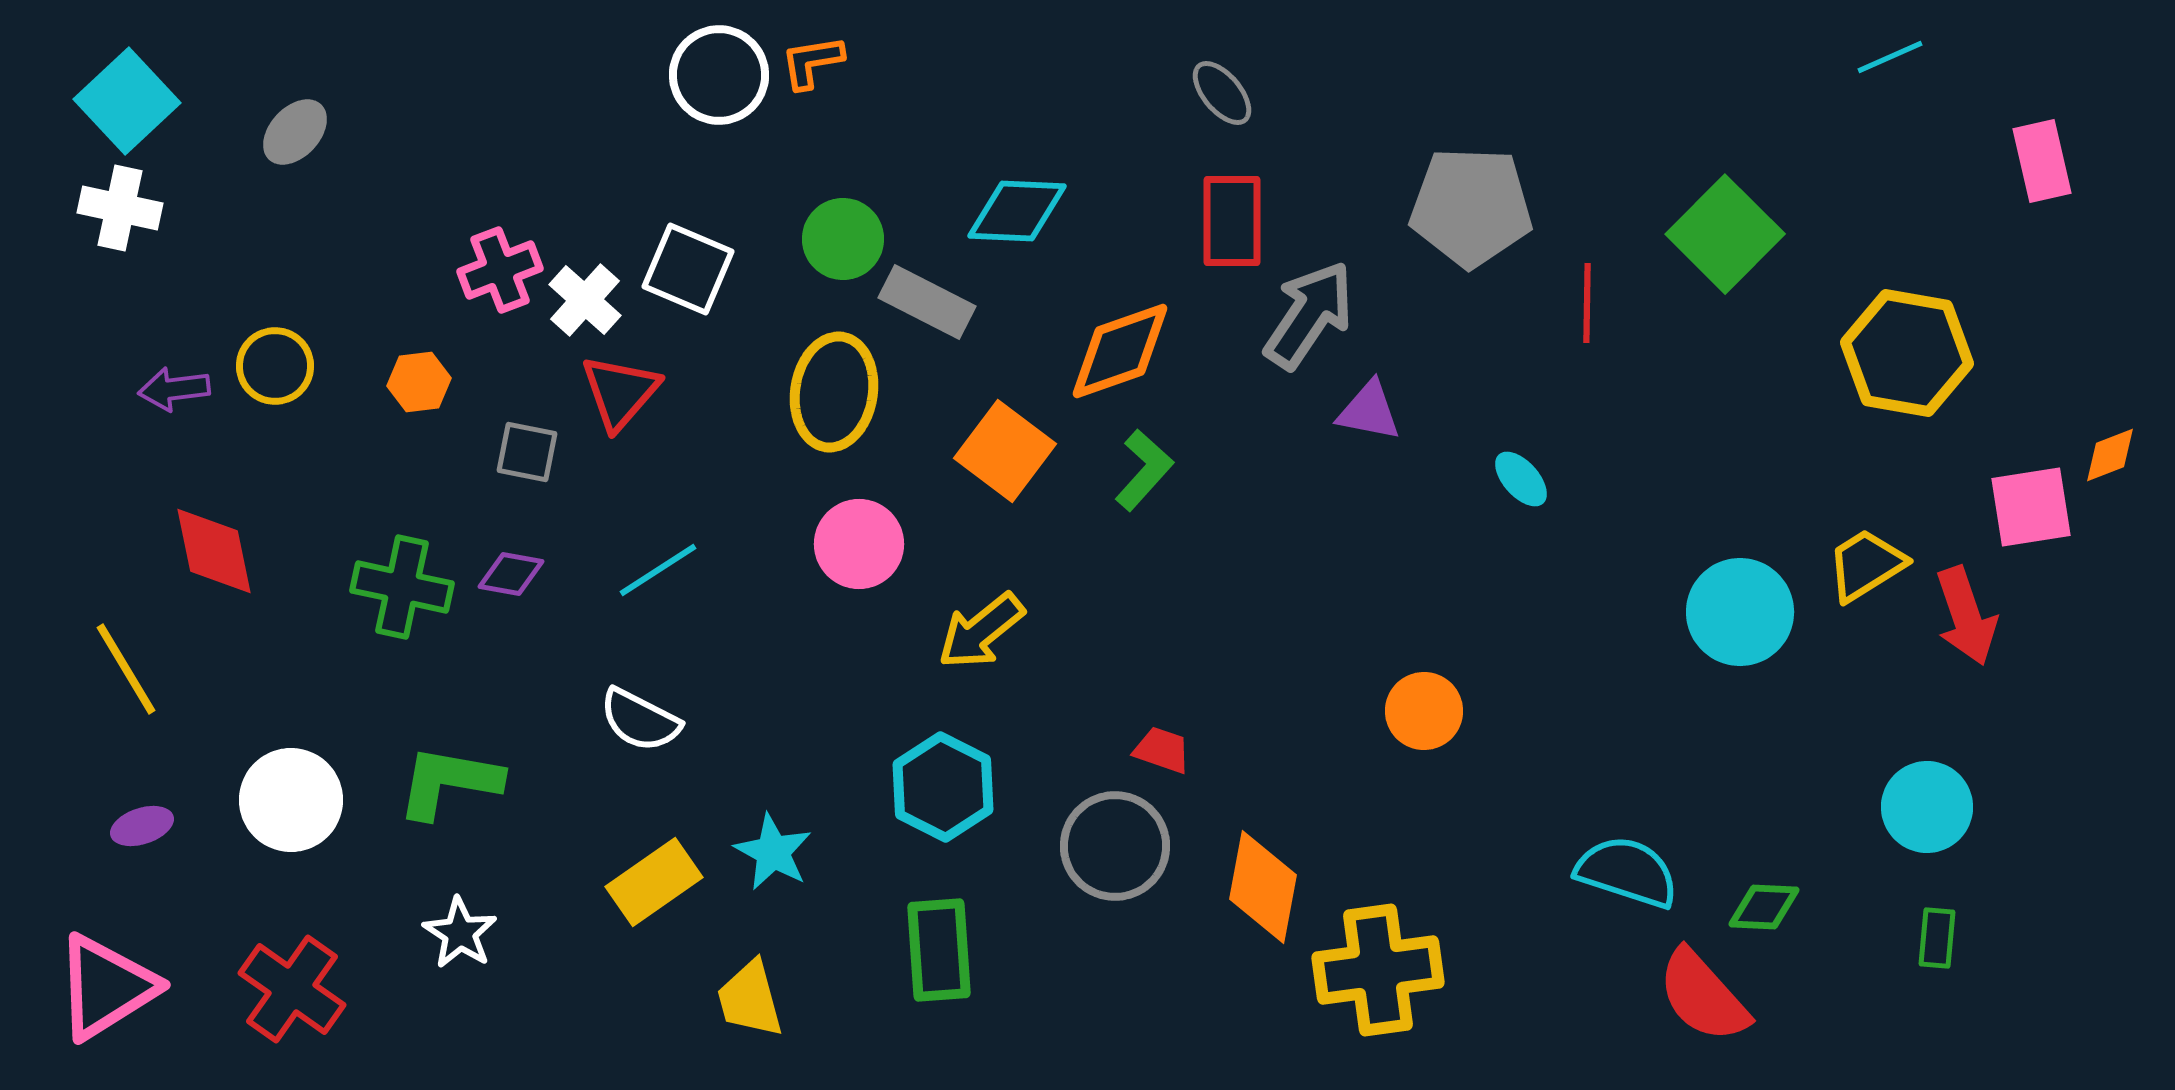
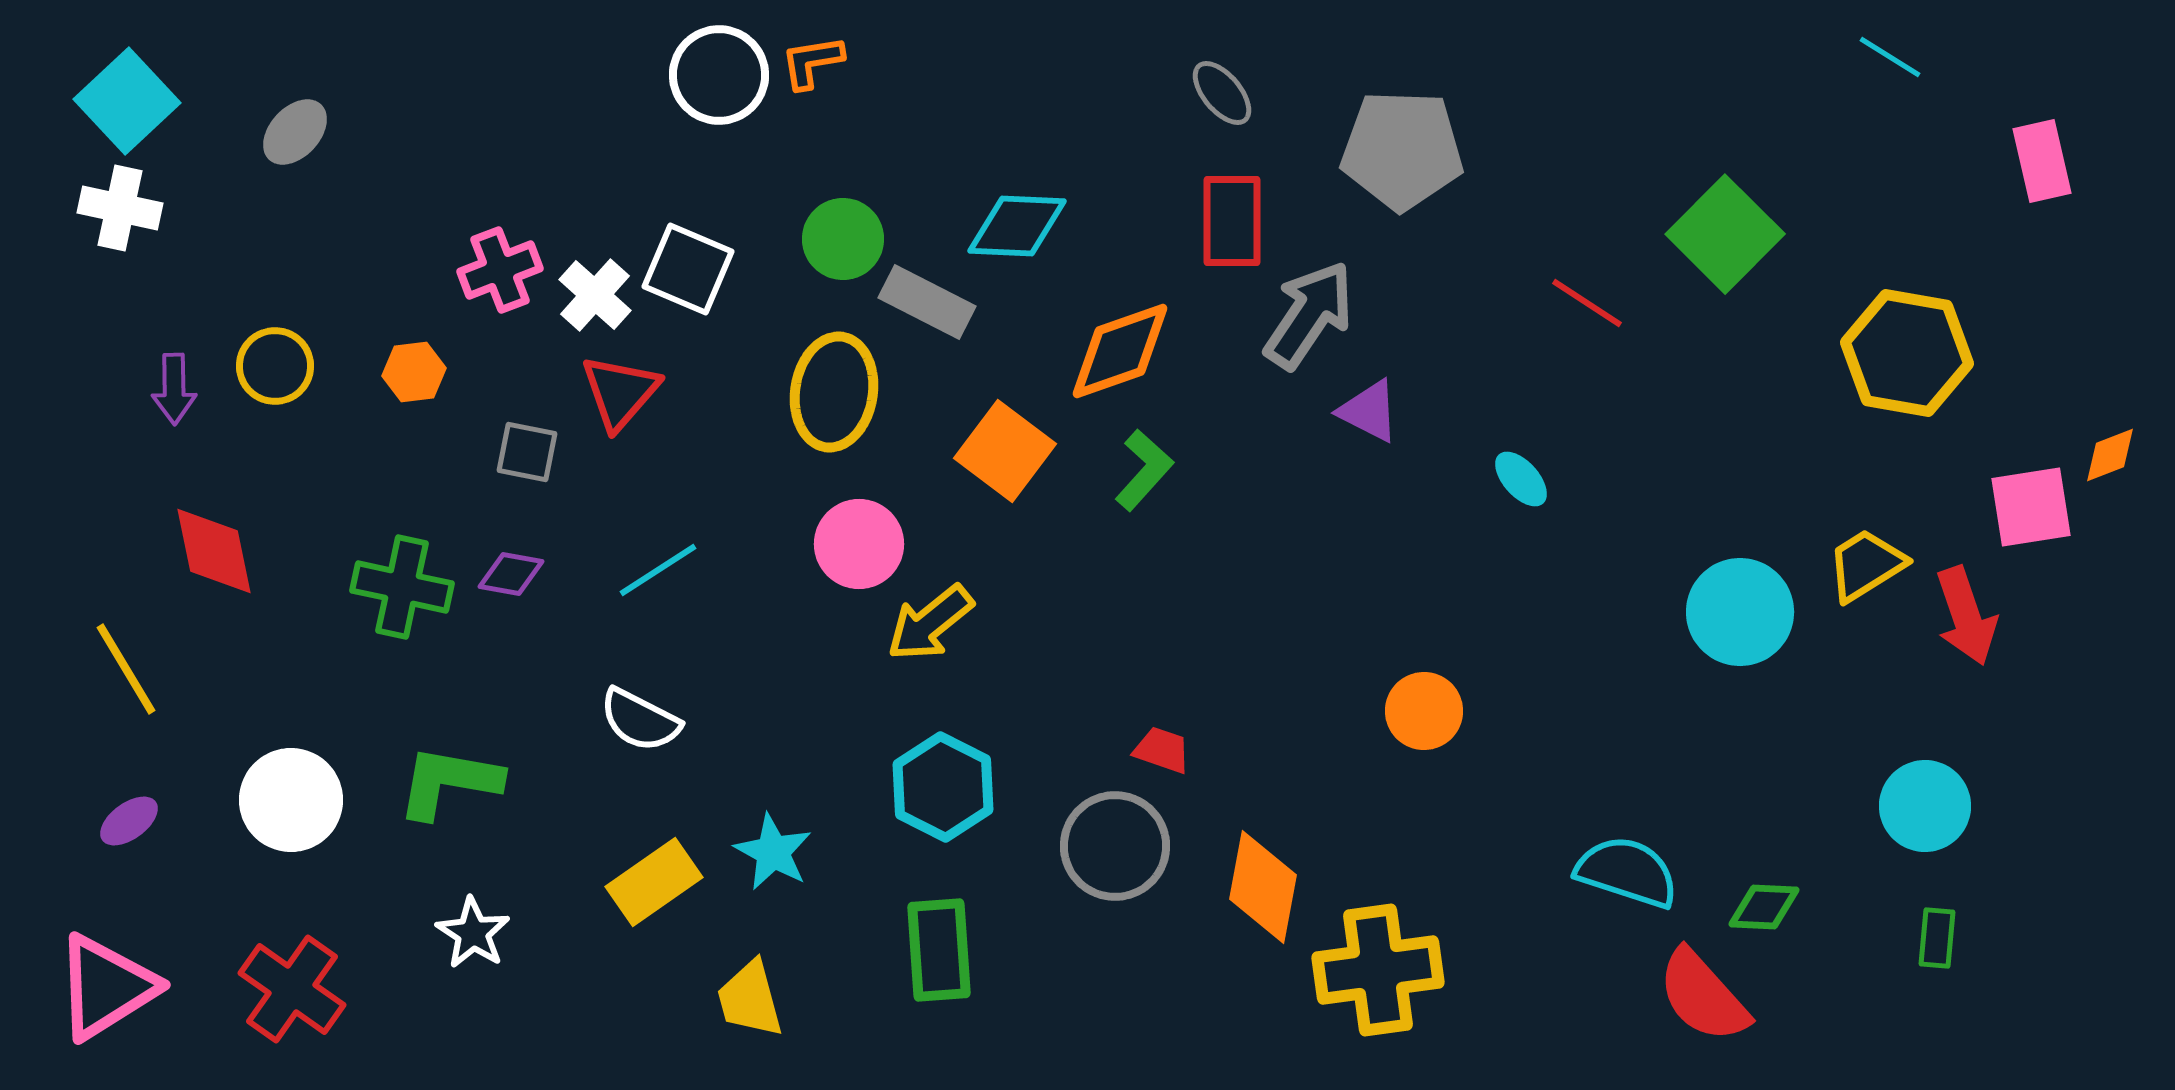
cyan line at (1890, 57): rotated 56 degrees clockwise
gray pentagon at (1471, 207): moved 69 px left, 57 px up
cyan diamond at (1017, 211): moved 15 px down
white cross at (585, 300): moved 10 px right, 5 px up
red line at (1587, 303): rotated 58 degrees counterclockwise
orange hexagon at (419, 382): moved 5 px left, 10 px up
purple arrow at (174, 389): rotated 84 degrees counterclockwise
purple triangle at (1369, 411): rotated 16 degrees clockwise
yellow arrow at (981, 631): moved 51 px left, 8 px up
cyan circle at (1927, 807): moved 2 px left, 1 px up
purple ellipse at (142, 826): moved 13 px left, 5 px up; rotated 18 degrees counterclockwise
white star at (460, 933): moved 13 px right
